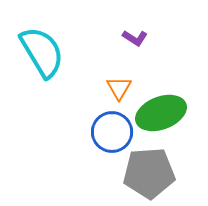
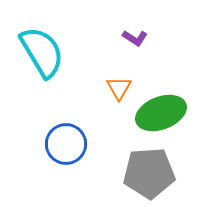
blue circle: moved 46 px left, 12 px down
